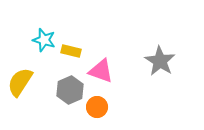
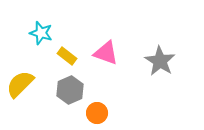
cyan star: moved 3 px left, 7 px up
yellow rectangle: moved 4 px left, 5 px down; rotated 24 degrees clockwise
pink triangle: moved 5 px right, 18 px up
yellow semicircle: moved 2 px down; rotated 12 degrees clockwise
orange circle: moved 6 px down
